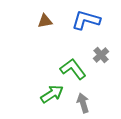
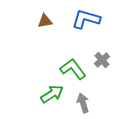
blue L-shape: moved 1 px up
gray cross: moved 1 px right, 5 px down
